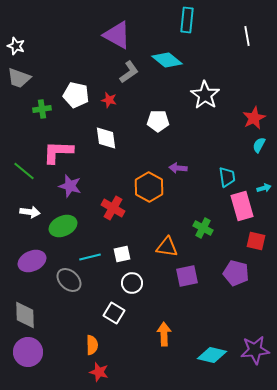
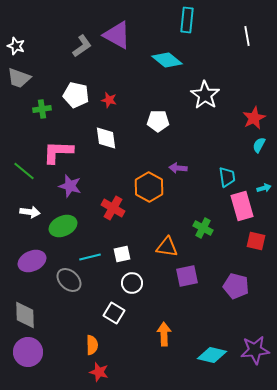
gray L-shape at (129, 72): moved 47 px left, 26 px up
purple pentagon at (236, 273): moved 13 px down
